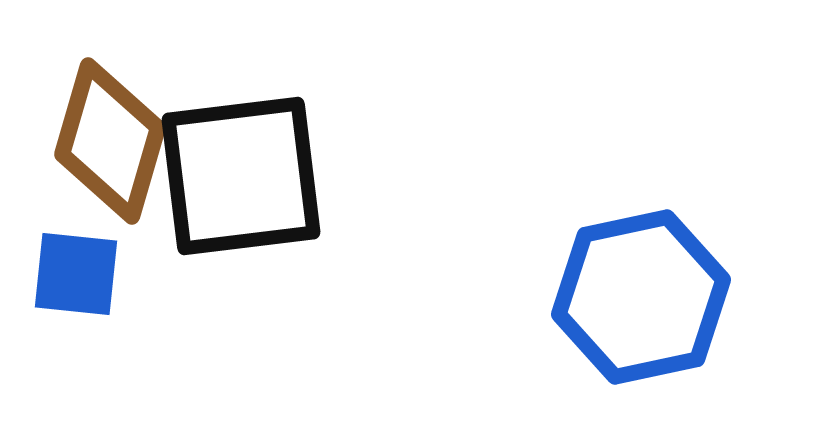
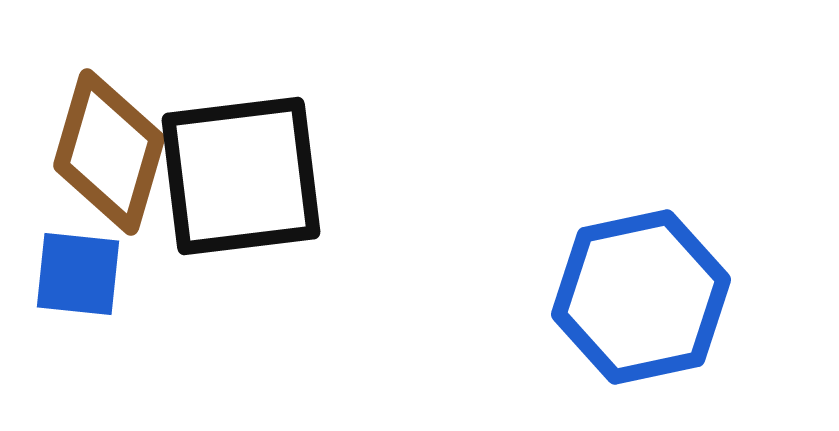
brown diamond: moved 1 px left, 11 px down
blue square: moved 2 px right
